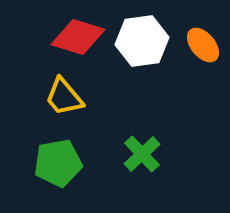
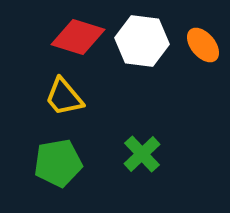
white hexagon: rotated 15 degrees clockwise
